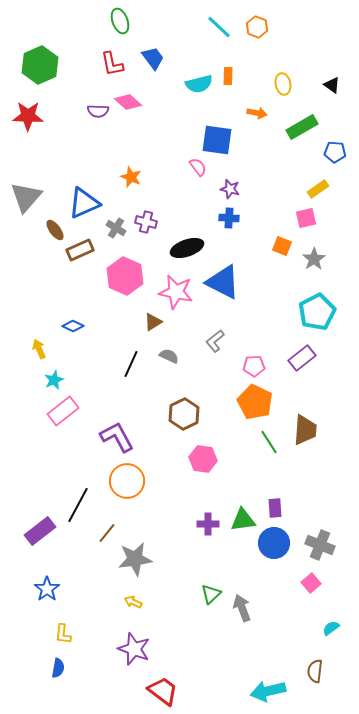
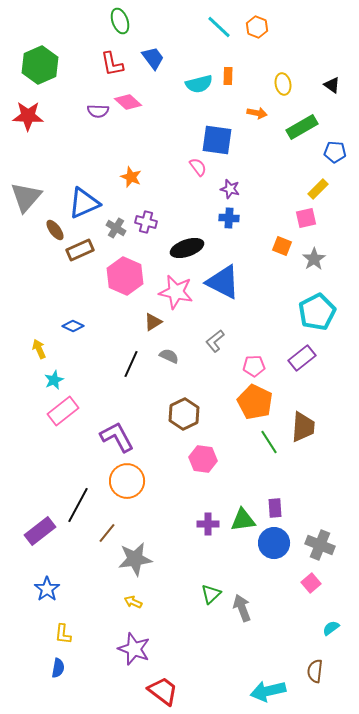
yellow rectangle at (318, 189): rotated 10 degrees counterclockwise
brown trapezoid at (305, 430): moved 2 px left, 3 px up
